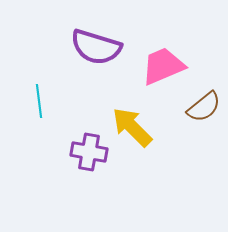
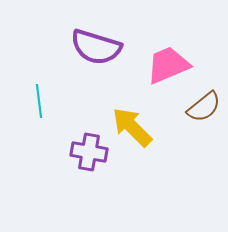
pink trapezoid: moved 5 px right, 1 px up
